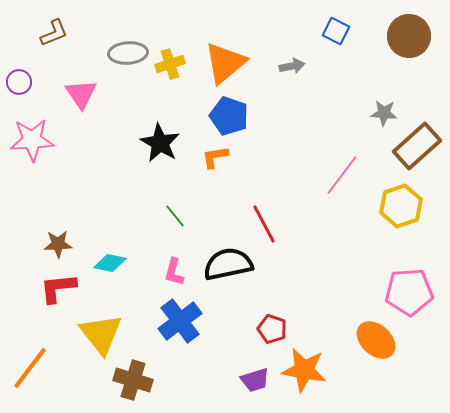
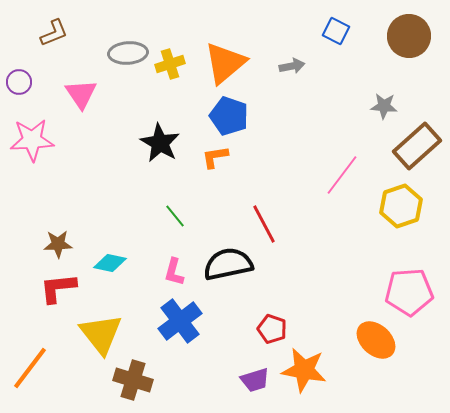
gray star: moved 7 px up
